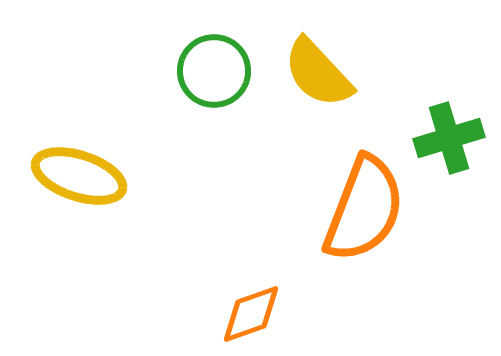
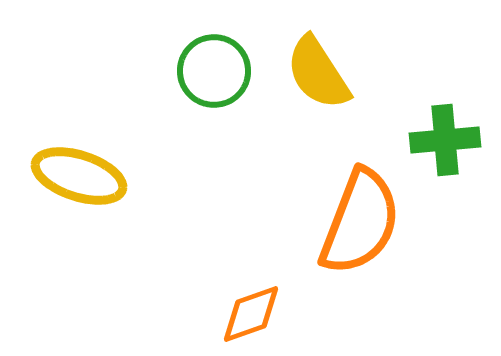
yellow semicircle: rotated 10 degrees clockwise
green cross: moved 4 px left, 2 px down; rotated 12 degrees clockwise
orange semicircle: moved 4 px left, 13 px down
